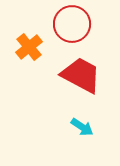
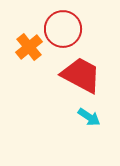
red circle: moved 9 px left, 5 px down
cyan arrow: moved 7 px right, 10 px up
